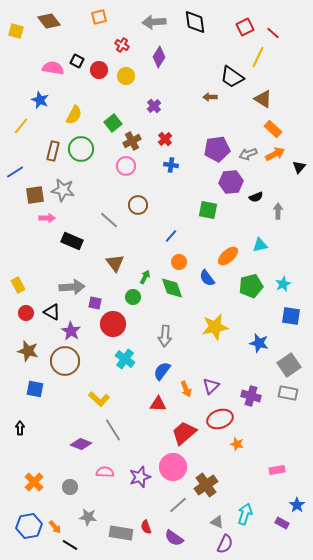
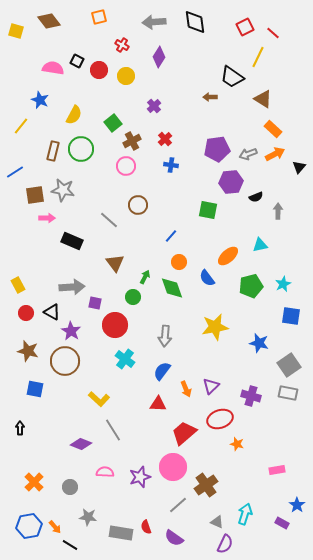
red circle at (113, 324): moved 2 px right, 1 px down
